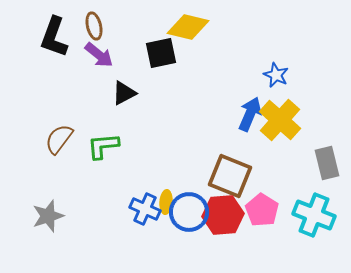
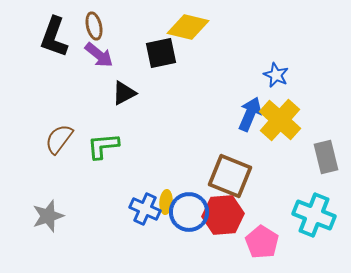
gray rectangle: moved 1 px left, 6 px up
pink pentagon: moved 32 px down
